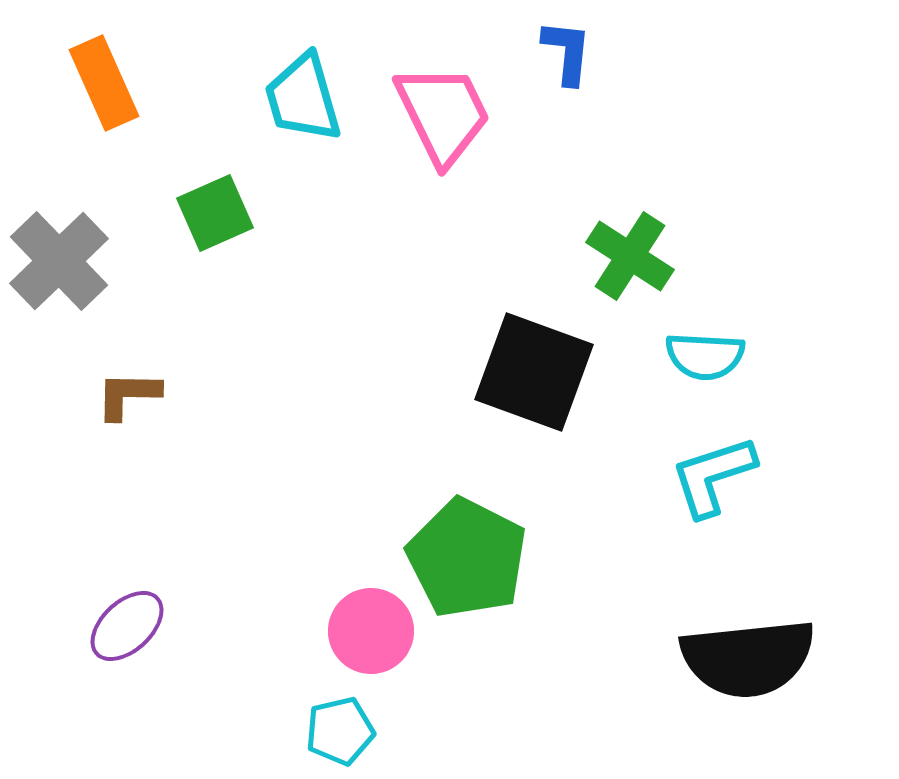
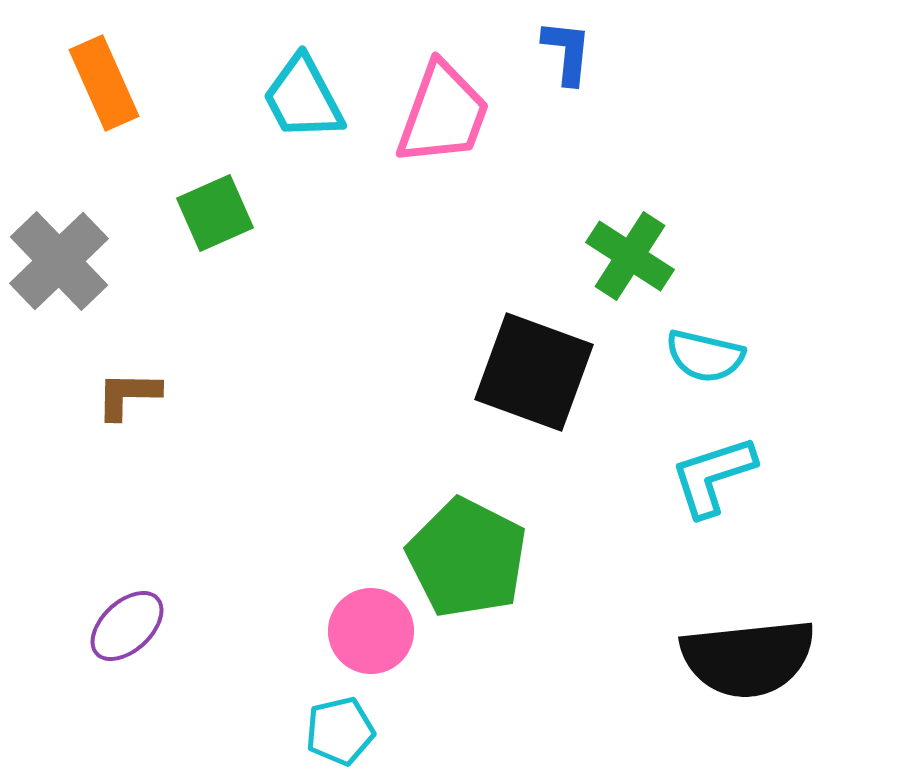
cyan trapezoid: rotated 12 degrees counterclockwise
pink trapezoid: rotated 46 degrees clockwise
cyan semicircle: rotated 10 degrees clockwise
